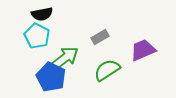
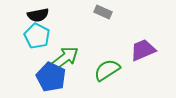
black semicircle: moved 4 px left, 1 px down
gray rectangle: moved 3 px right, 25 px up; rotated 54 degrees clockwise
